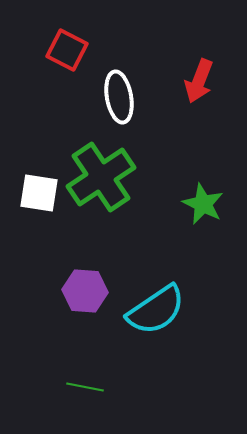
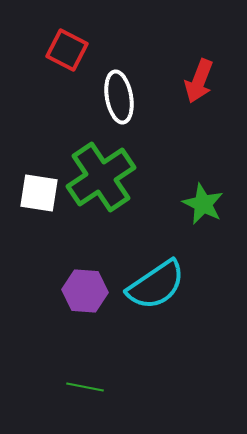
cyan semicircle: moved 25 px up
